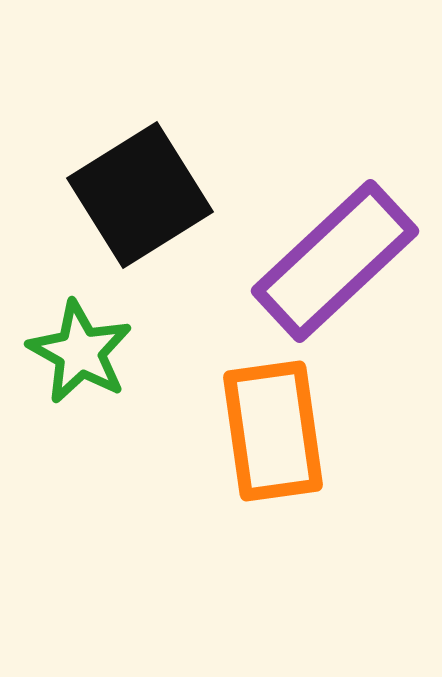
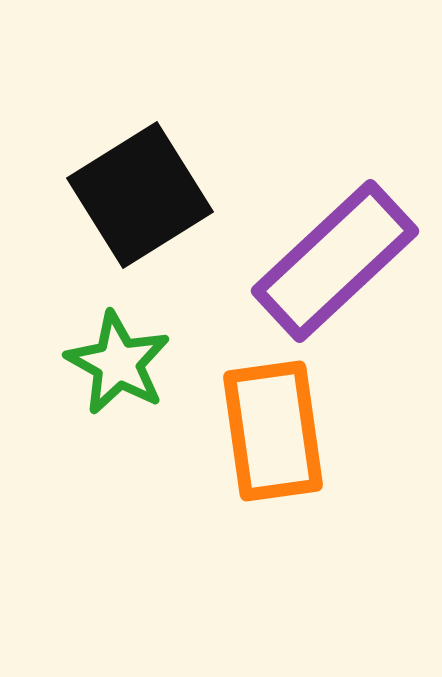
green star: moved 38 px right, 11 px down
